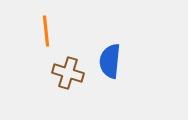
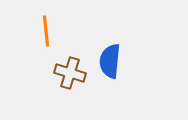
brown cross: moved 2 px right
